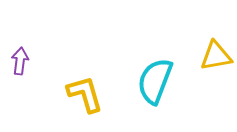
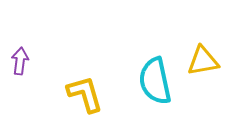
yellow triangle: moved 13 px left, 5 px down
cyan semicircle: rotated 33 degrees counterclockwise
